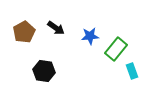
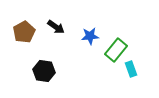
black arrow: moved 1 px up
green rectangle: moved 1 px down
cyan rectangle: moved 1 px left, 2 px up
